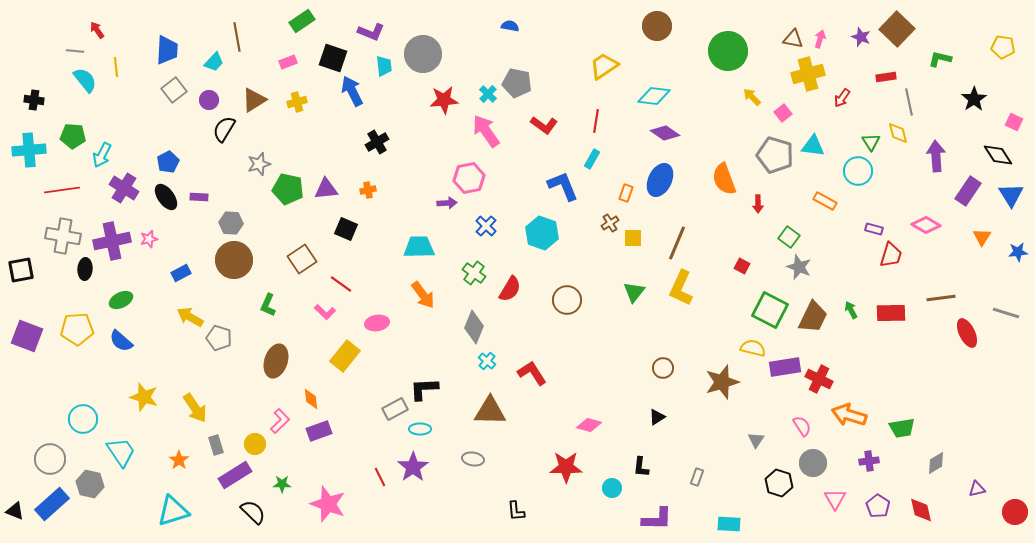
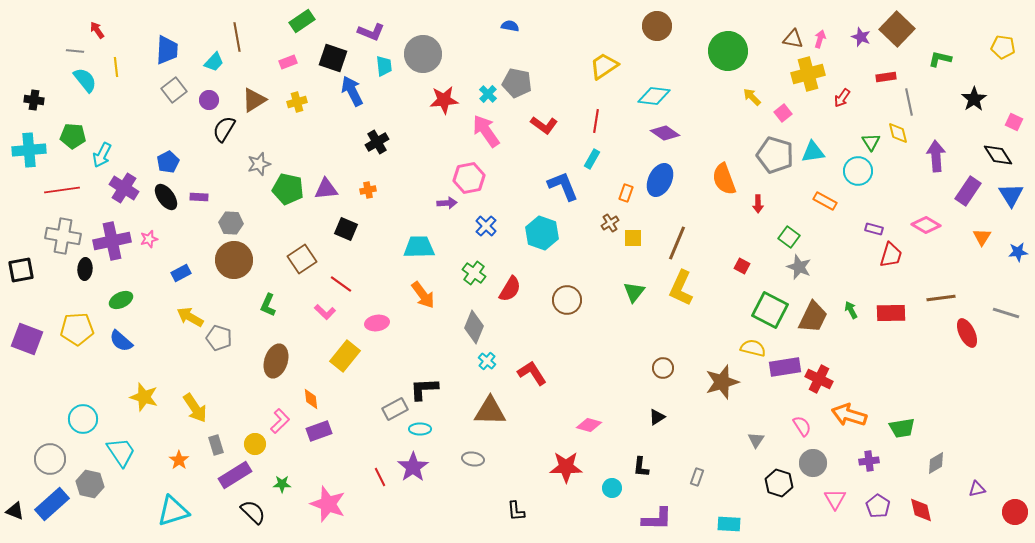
cyan triangle at (813, 146): moved 6 px down; rotated 15 degrees counterclockwise
purple square at (27, 336): moved 3 px down
